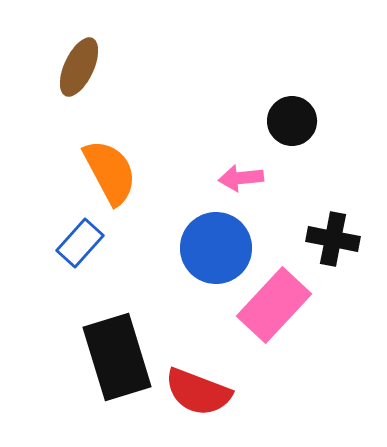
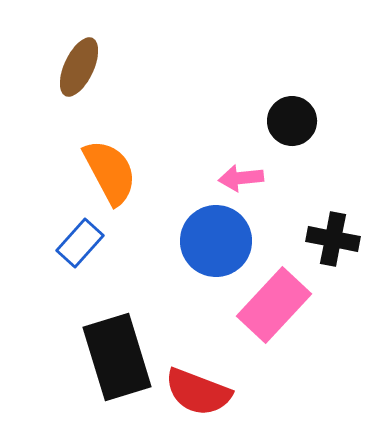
blue circle: moved 7 px up
